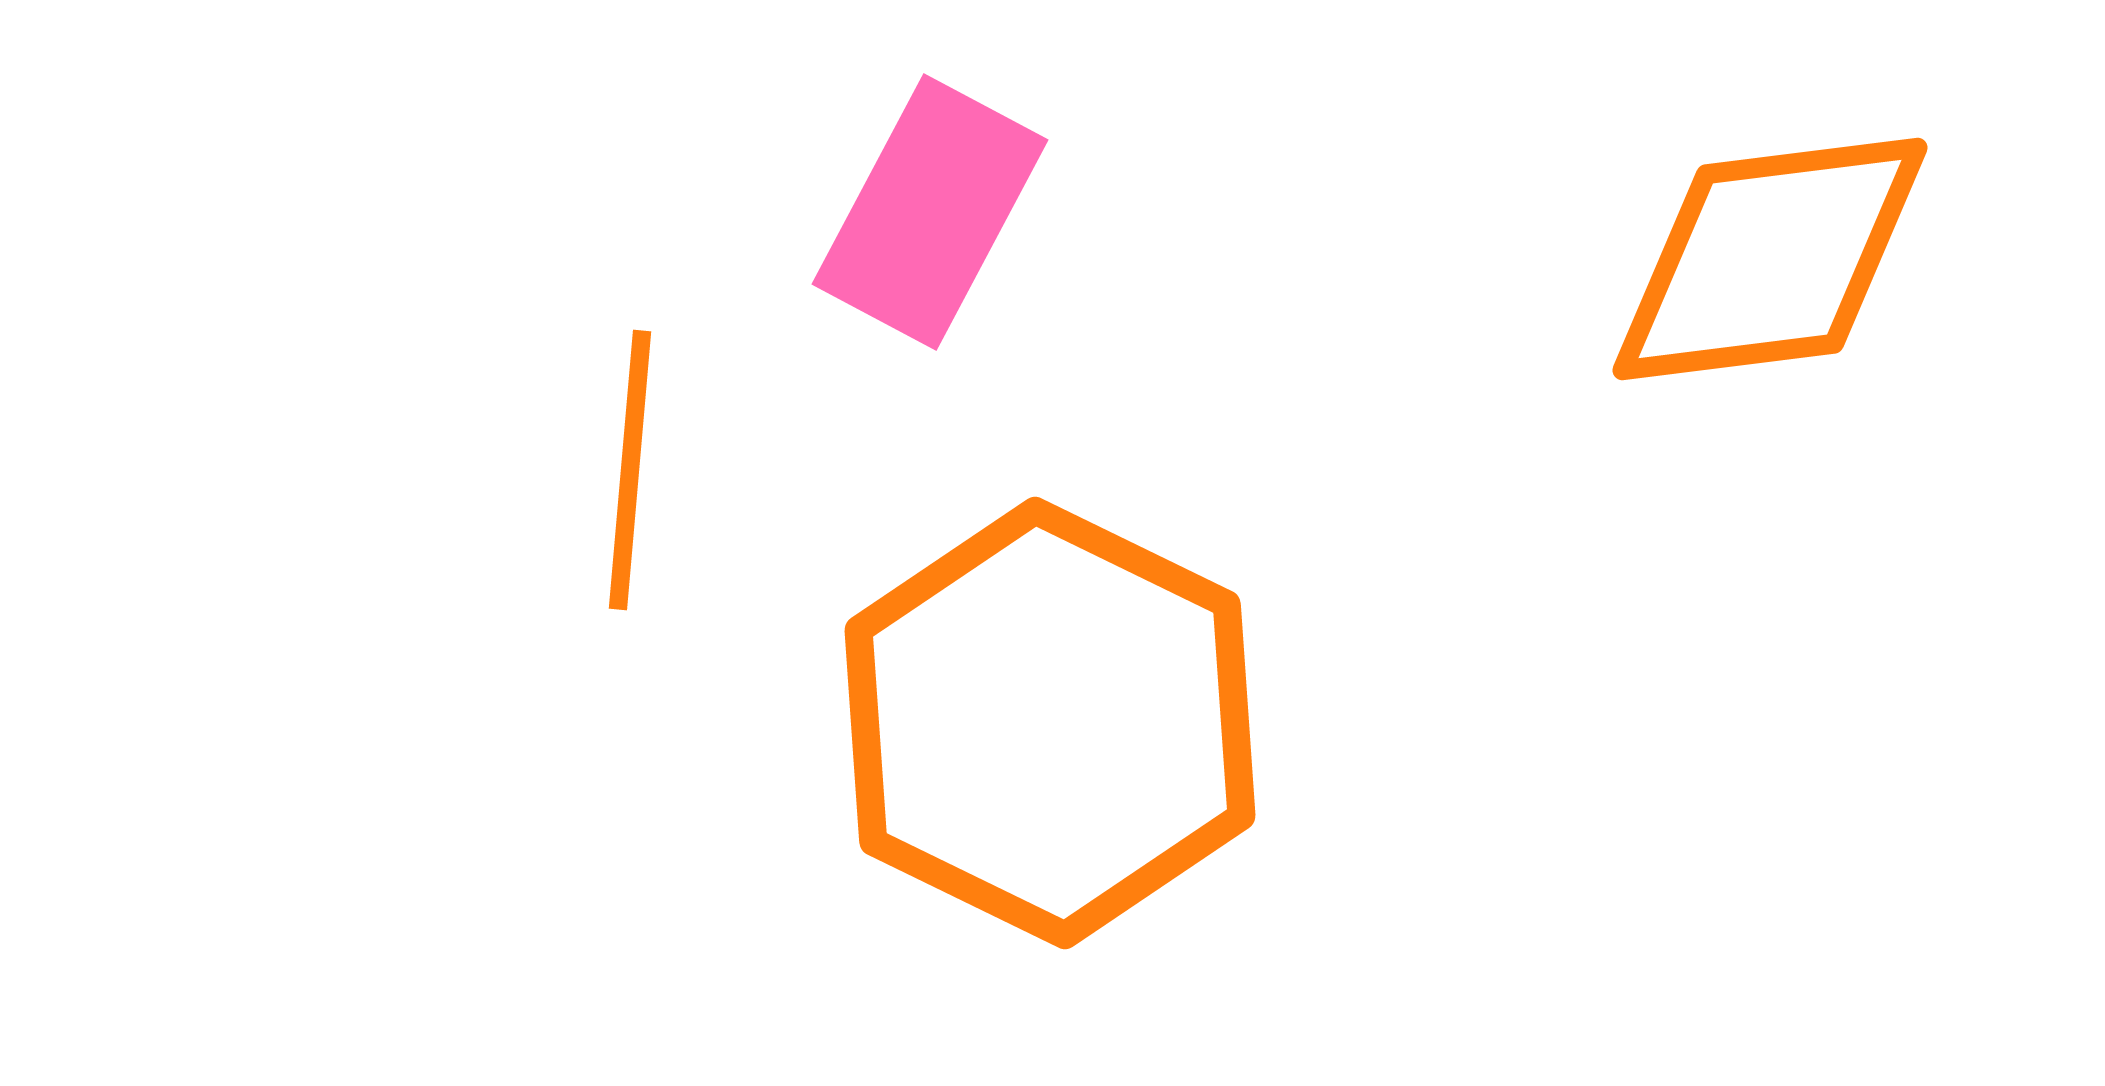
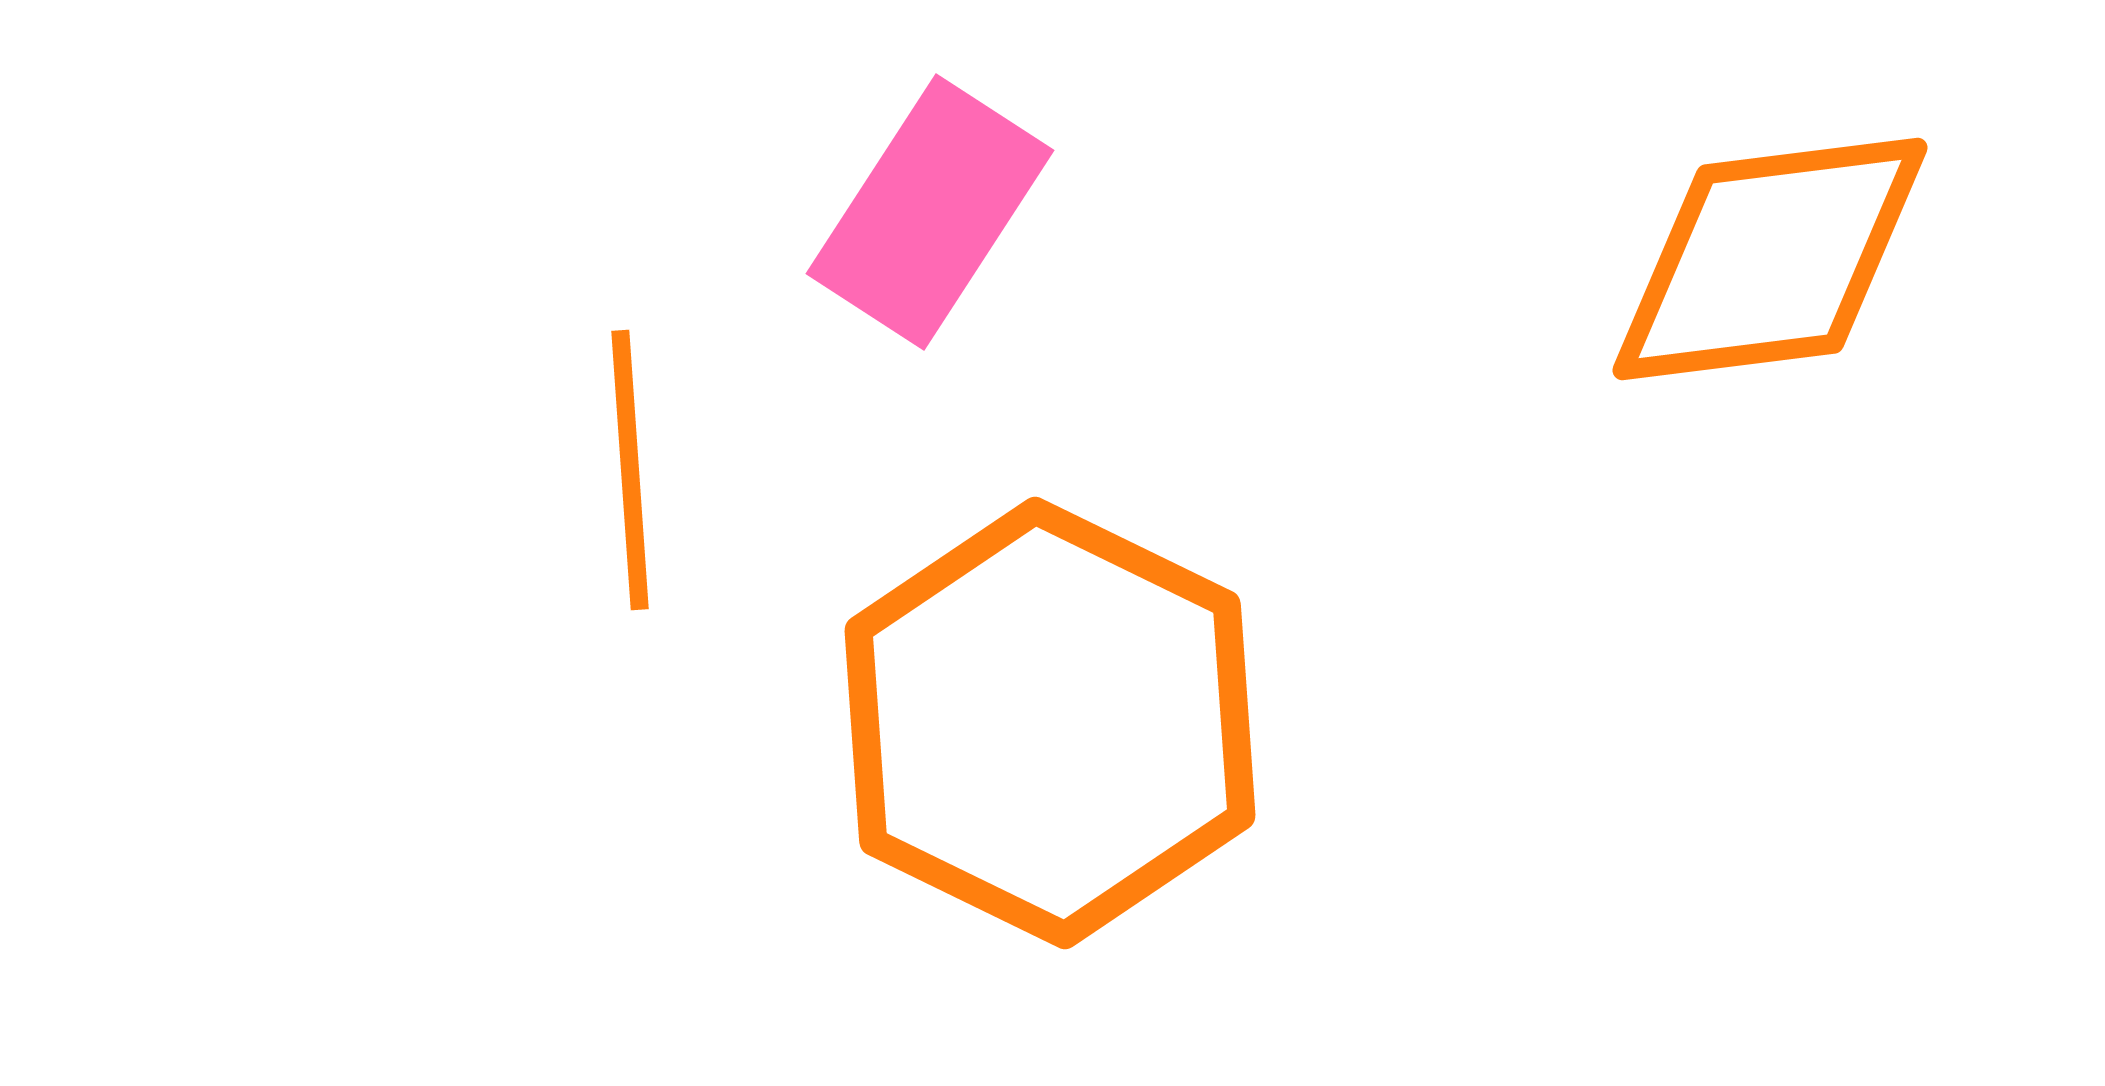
pink rectangle: rotated 5 degrees clockwise
orange line: rotated 9 degrees counterclockwise
